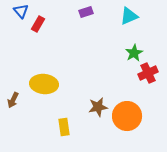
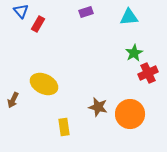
cyan triangle: moved 1 px down; rotated 18 degrees clockwise
yellow ellipse: rotated 20 degrees clockwise
brown star: rotated 24 degrees clockwise
orange circle: moved 3 px right, 2 px up
